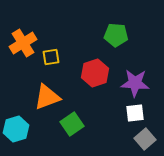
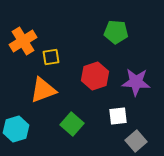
green pentagon: moved 3 px up
orange cross: moved 2 px up
red hexagon: moved 3 px down
purple star: moved 1 px right, 1 px up
orange triangle: moved 4 px left, 7 px up
white square: moved 17 px left, 3 px down
green square: rotated 15 degrees counterclockwise
gray square: moved 9 px left, 2 px down
